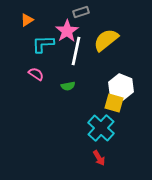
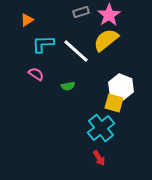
pink star: moved 42 px right, 16 px up
white line: rotated 60 degrees counterclockwise
cyan cross: rotated 8 degrees clockwise
